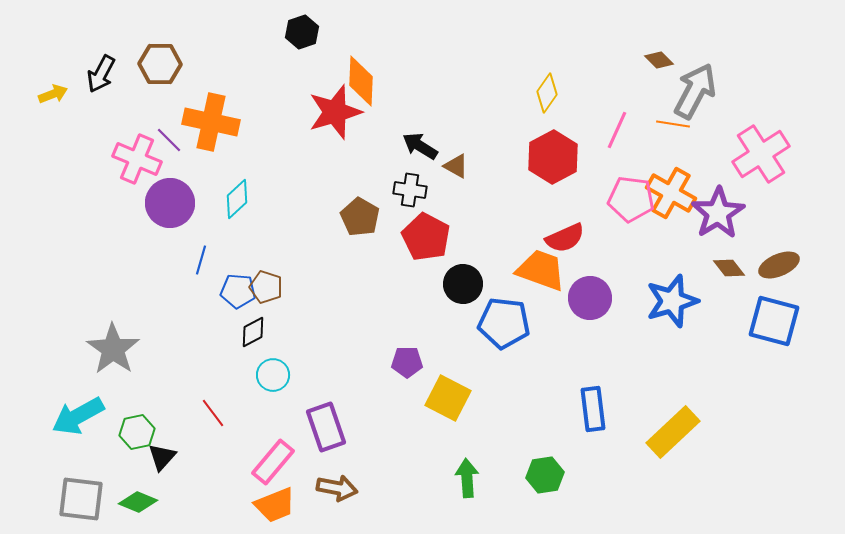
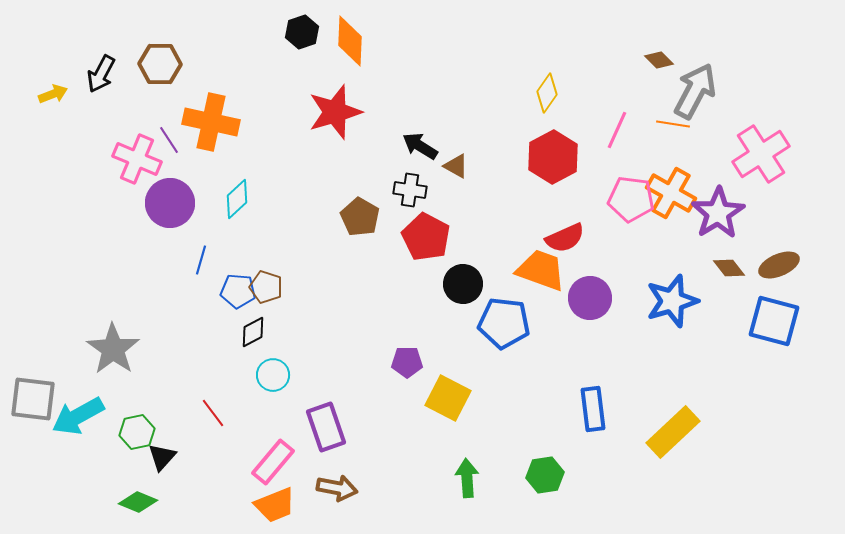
orange diamond at (361, 81): moved 11 px left, 40 px up
purple line at (169, 140): rotated 12 degrees clockwise
gray square at (81, 499): moved 48 px left, 100 px up
